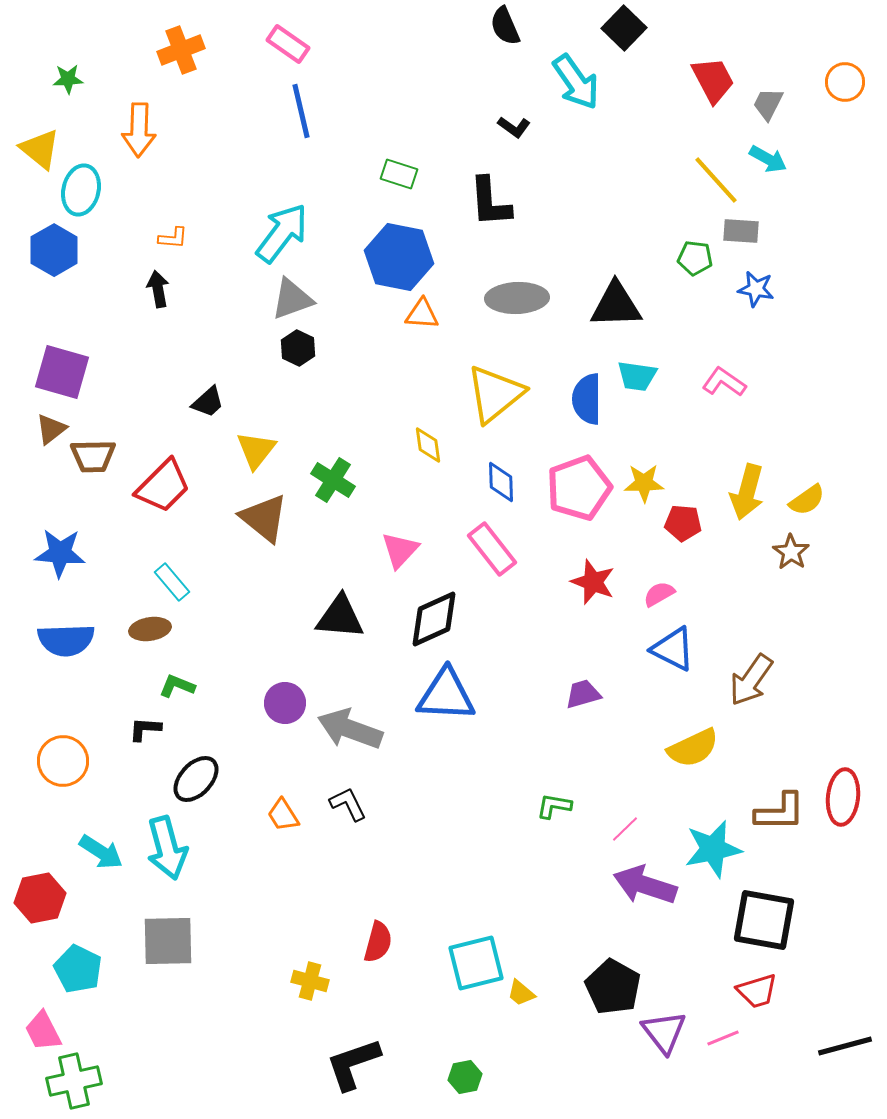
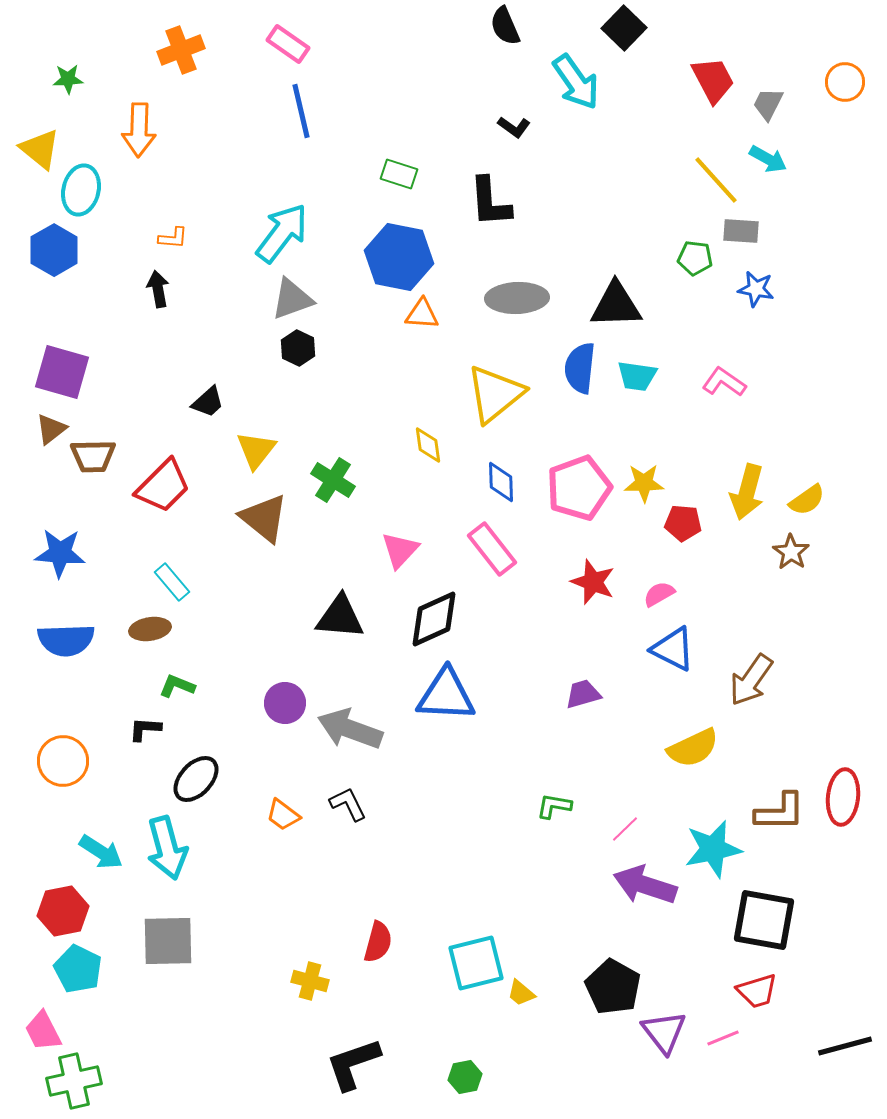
blue semicircle at (587, 399): moved 7 px left, 31 px up; rotated 6 degrees clockwise
orange trapezoid at (283, 815): rotated 21 degrees counterclockwise
red hexagon at (40, 898): moved 23 px right, 13 px down
